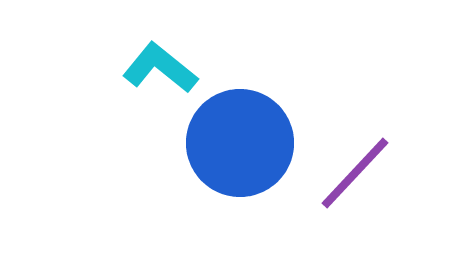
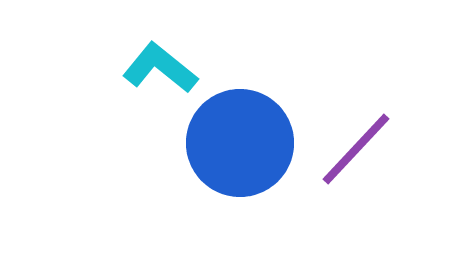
purple line: moved 1 px right, 24 px up
